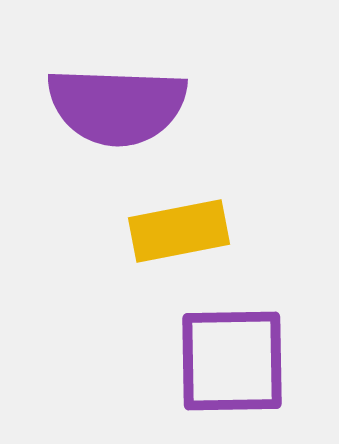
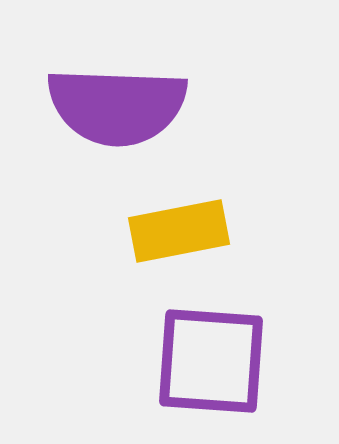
purple square: moved 21 px left; rotated 5 degrees clockwise
